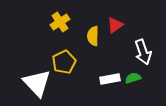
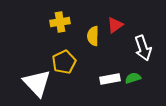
yellow cross: rotated 24 degrees clockwise
white arrow: moved 4 px up
